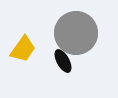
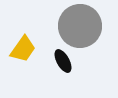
gray circle: moved 4 px right, 7 px up
